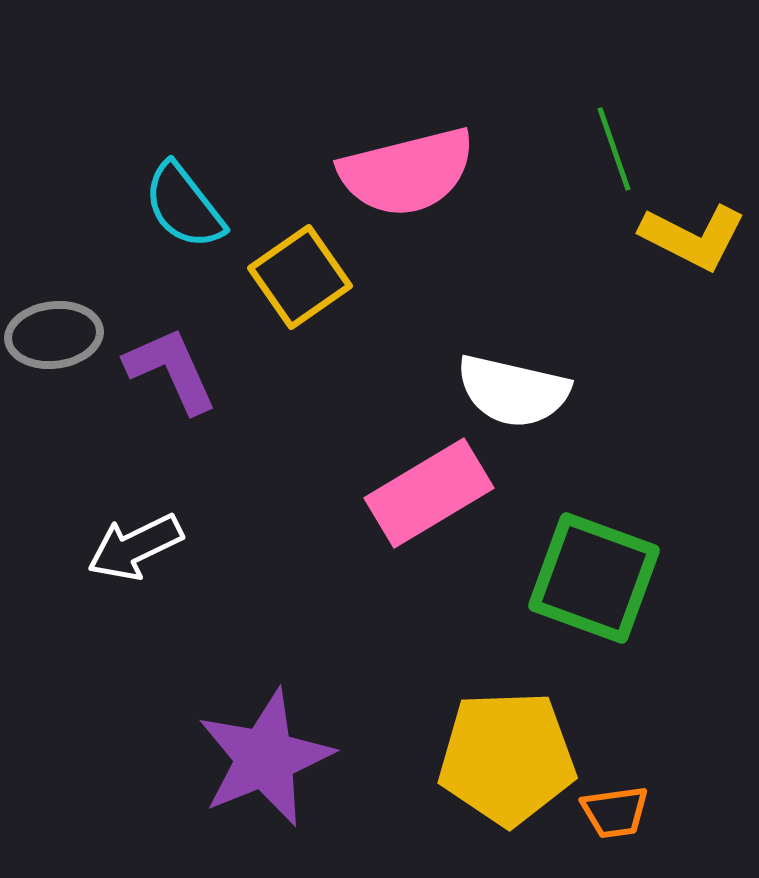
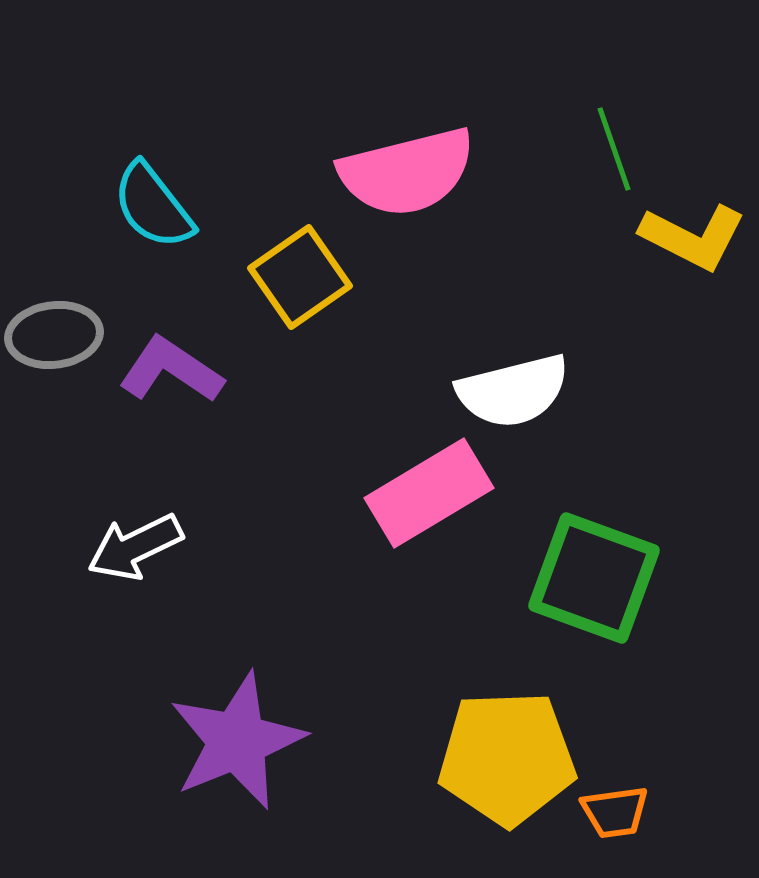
cyan semicircle: moved 31 px left
purple L-shape: rotated 32 degrees counterclockwise
white semicircle: rotated 27 degrees counterclockwise
purple star: moved 28 px left, 17 px up
